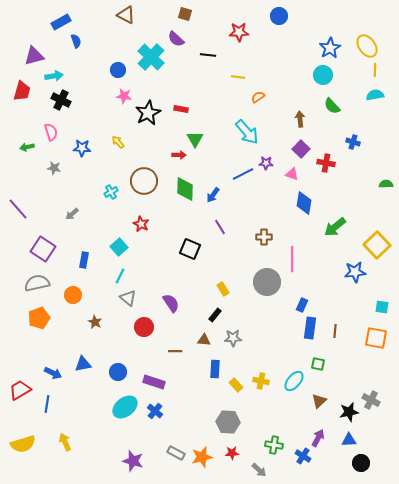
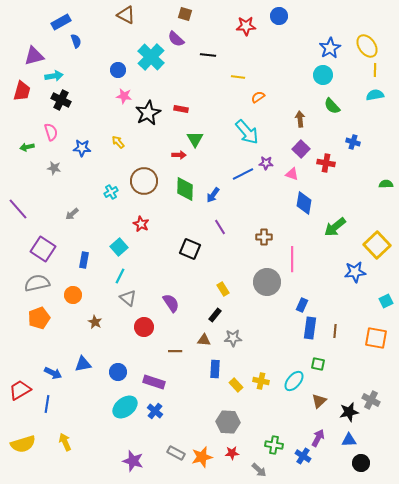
red star at (239, 32): moved 7 px right, 6 px up
cyan square at (382, 307): moved 4 px right, 6 px up; rotated 32 degrees counterclockwise
